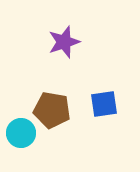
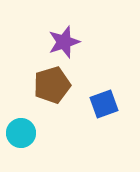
blue square: rotated 12 degrees counterclockwise
brown pentagon: moved 25 px up; rotated 27 degrees counterclockwise
